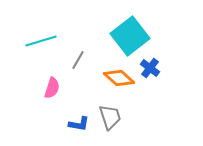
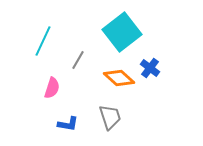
cyan square: moved 8 px left, 4 px up
cyan line: moved 2 px right; rotated 48 degrees counterclockwise
blue L-shape: moved 11 px left
